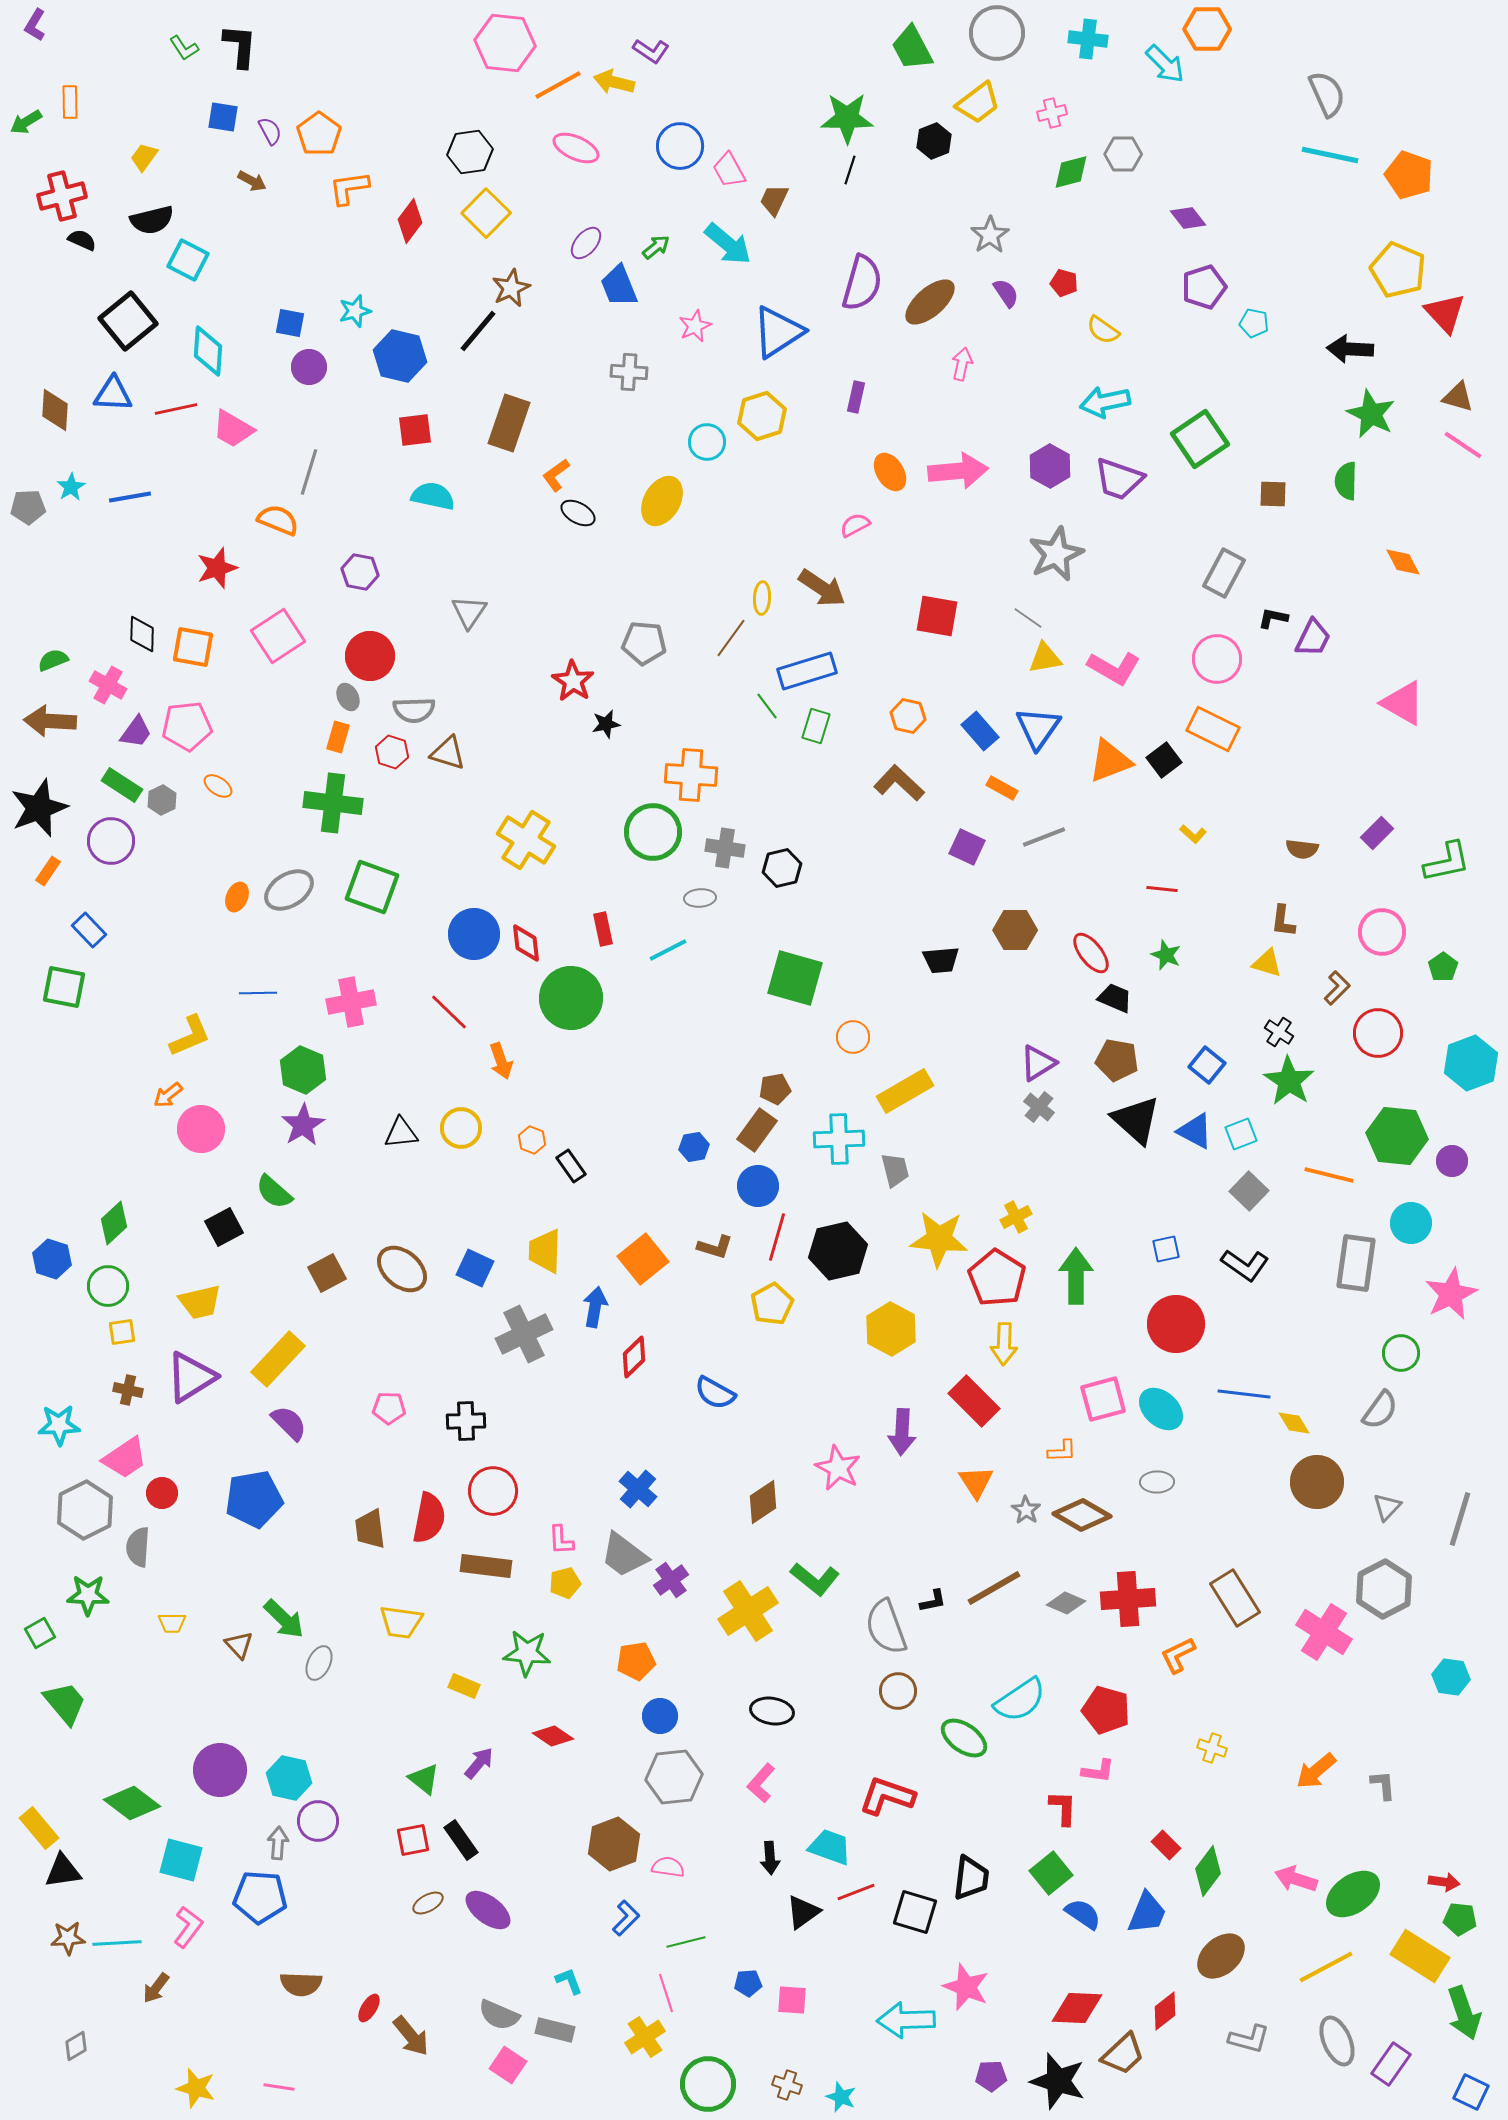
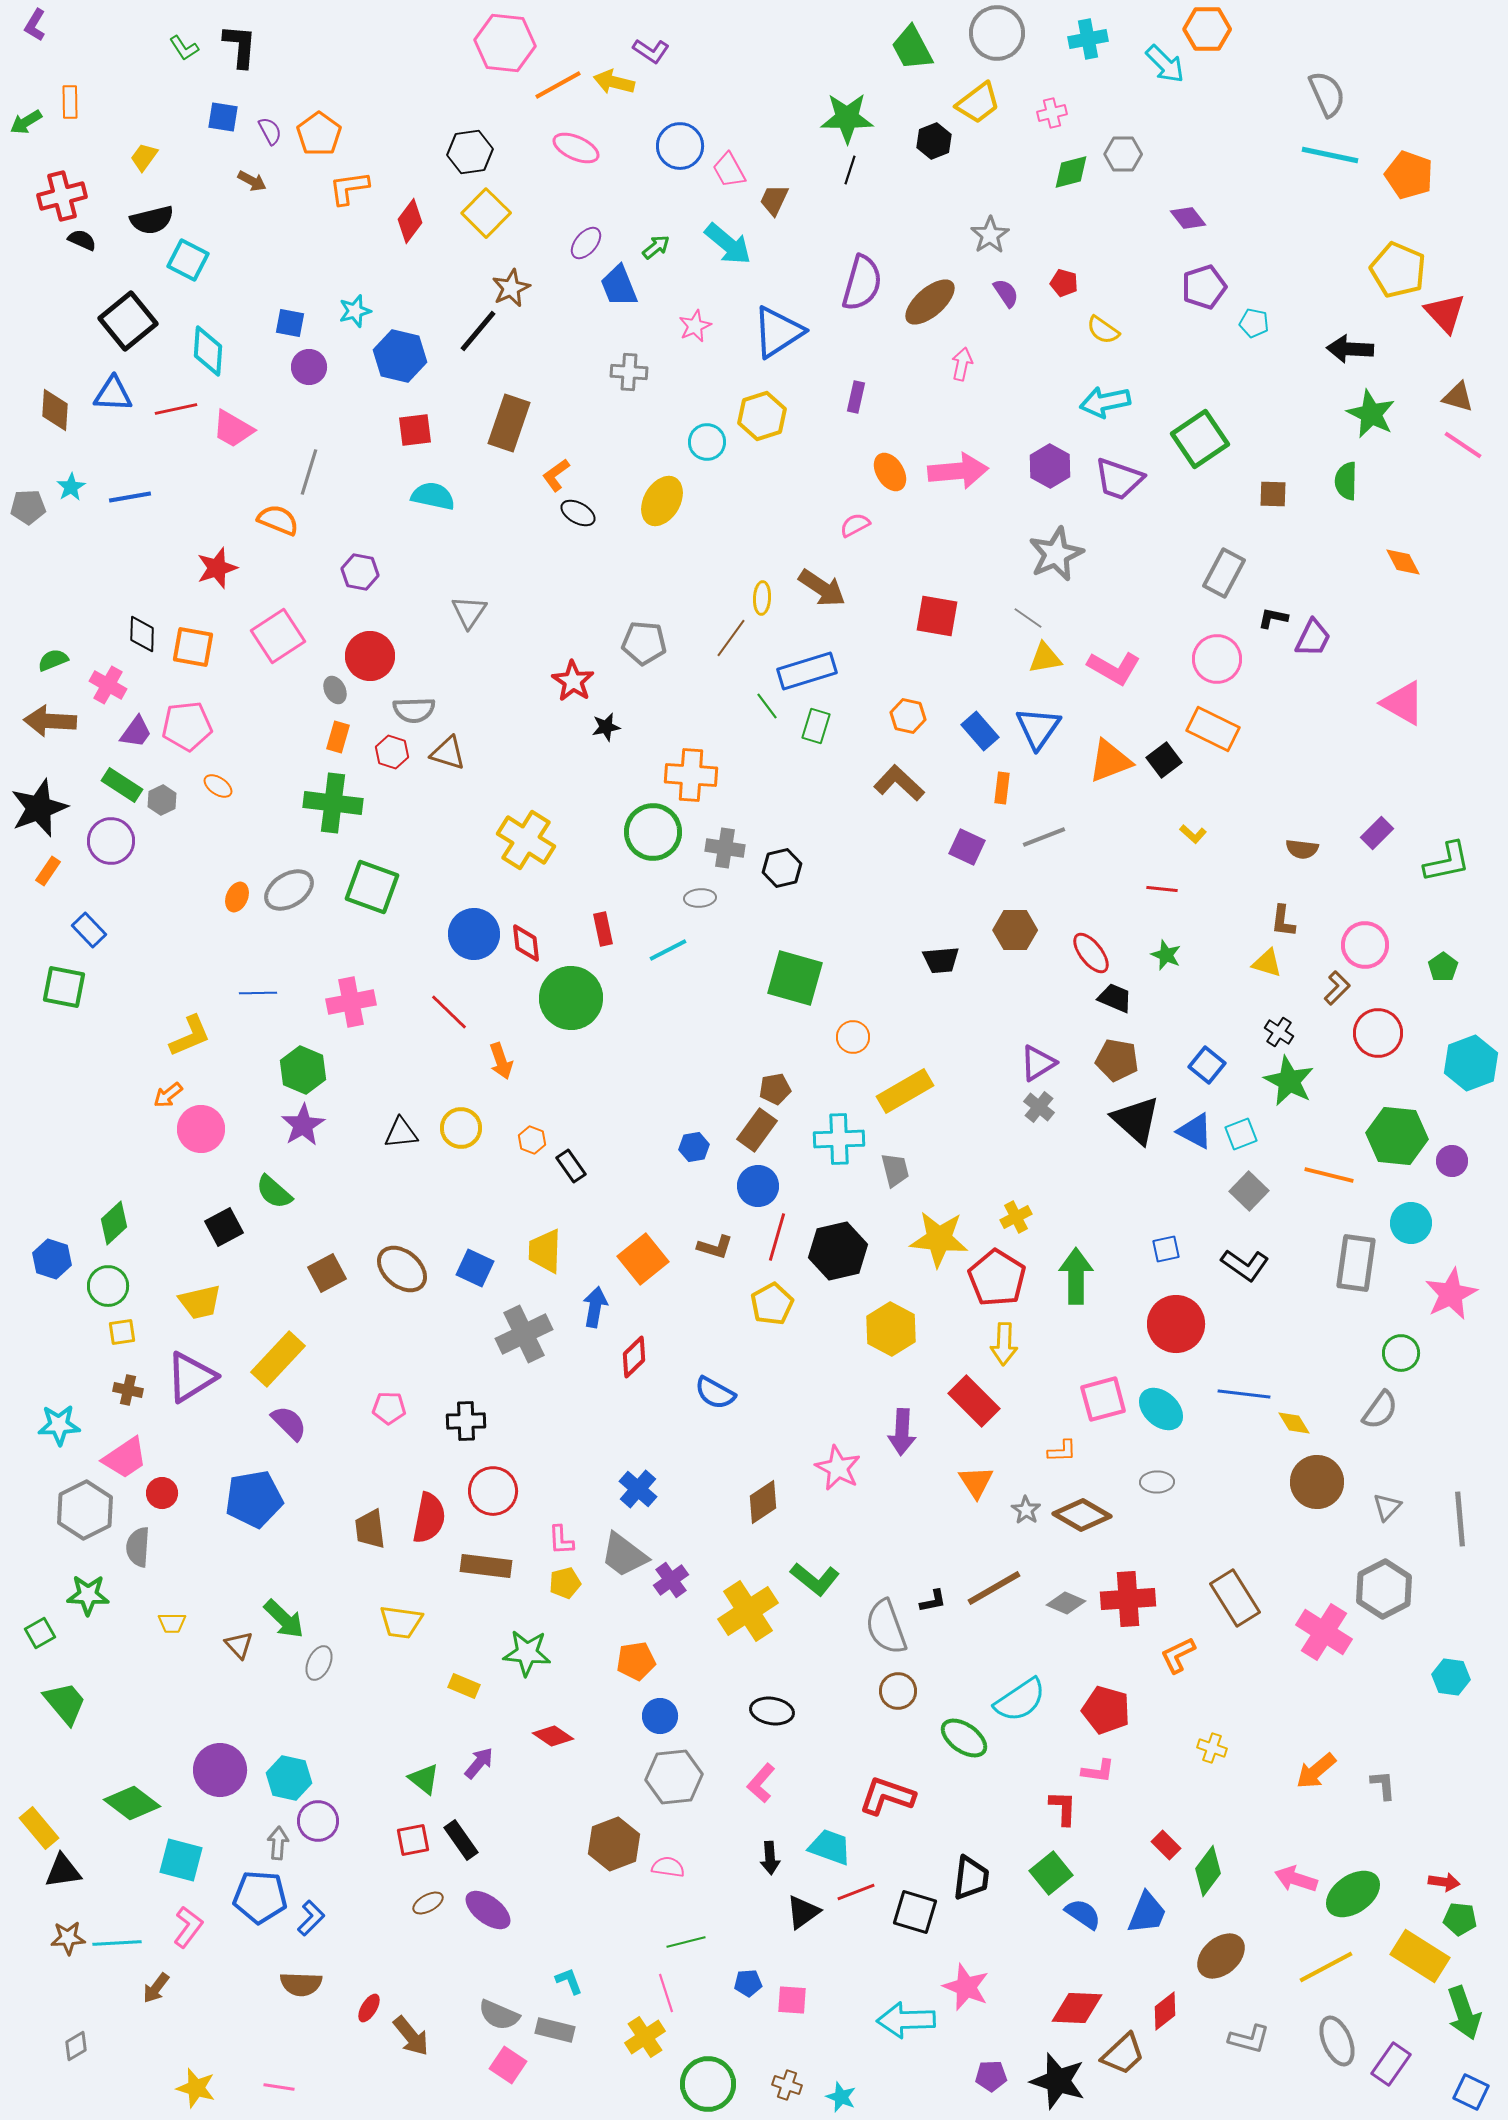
cyan cross at (1088, 39): rotated 18 degrees counterclockwise
gray ellipse at (348, 697): moved 13 px left, 7 px up
black star at (606, 724): moved 3 px down
orange rectangle at (1002, 788): rotated 68 degrees clockwise
pink circle at (1382, 932): moved 17 px left, 13 px down
green star at (1289, 1081): rotated 6 degrees counterclockwise
gray line at (1460, 1519): rotated 22 degrees counterclockwise
blue L-shape at (626, 1918): moved 315 px left
